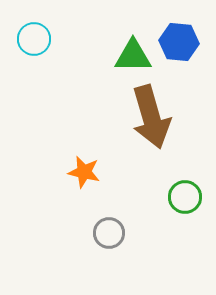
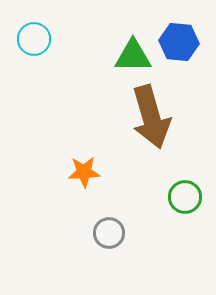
orange star: rotated 16 degrees counterclockwise
